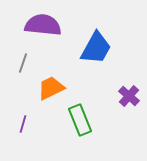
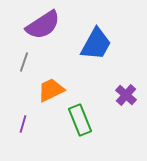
purple semicircle: rotated 141 degrees clockwise
blue trapezoid: moved 4 px up
gray line: moved 1 px right, 1 px up
orange trapezoid: moved 2 px down
purple cross: moved 3 px left, 1 px up
